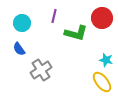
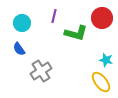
gray cross: moved 1 px down
yellow ellipse: moved 1 px left
